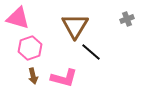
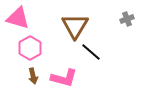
pink hexagon: rotated 10 degrees counterclockwise
